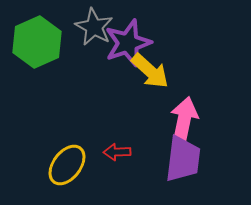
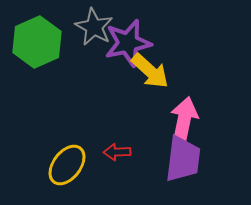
purple star: rotated 6 degrees clockwise
